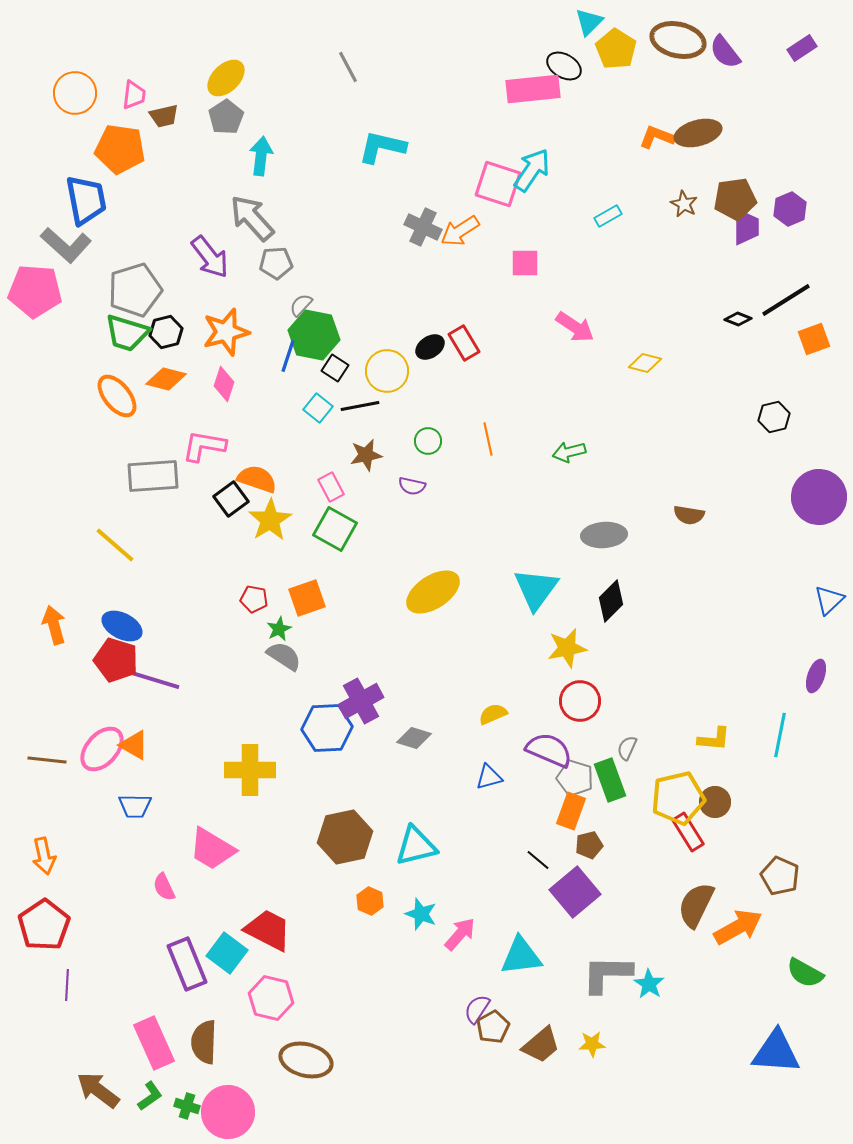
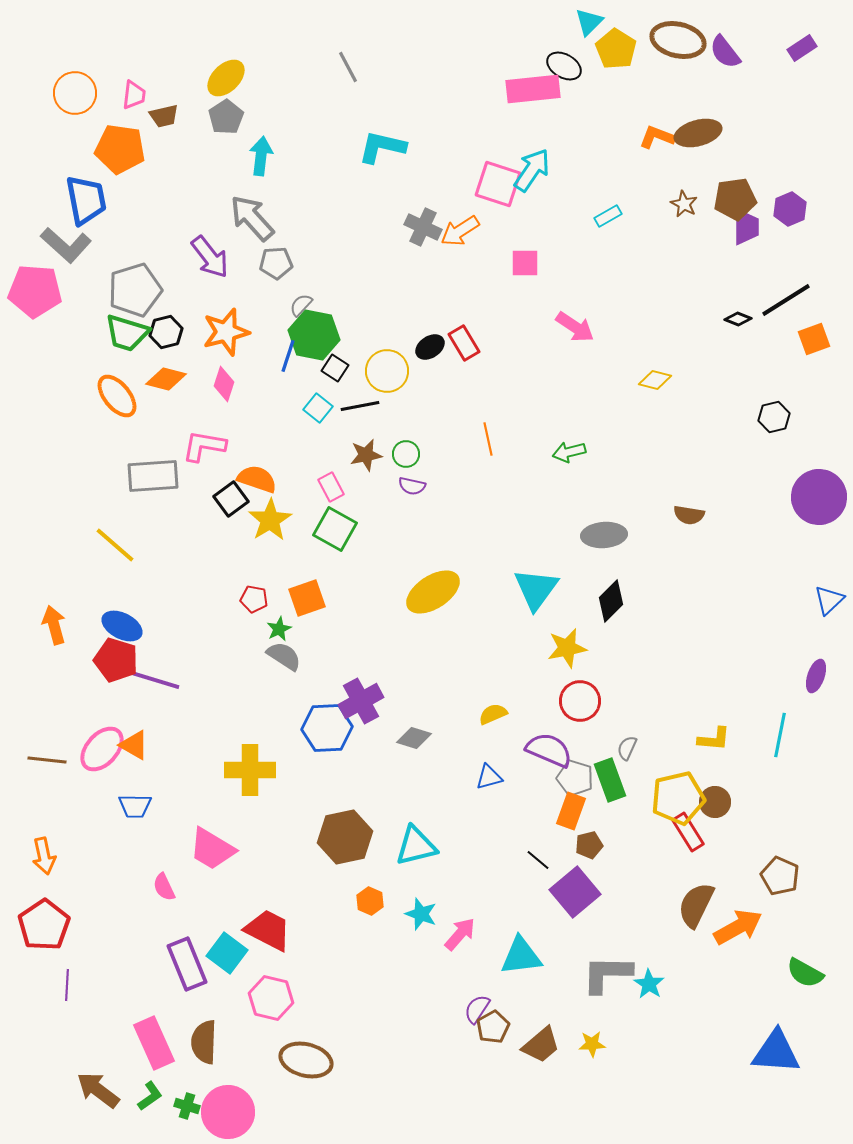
yellow diamond at (645, 363): moved 10 px right, 17 px down
green circle at (428, 441): moved 22 px left, 13 px down
